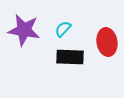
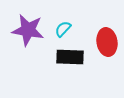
purple star: moved 4 px right
